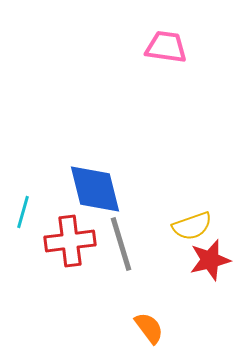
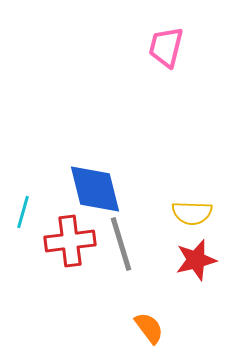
pink trapezoid: rotated 84 degrees counterclockwise
yellow semicircle: moved 13 px up; rotated 21 degrees clockwise
red star: moved 14 px left
